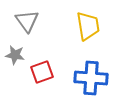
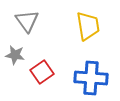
red square: rotated 15 degrees counterclockwise
